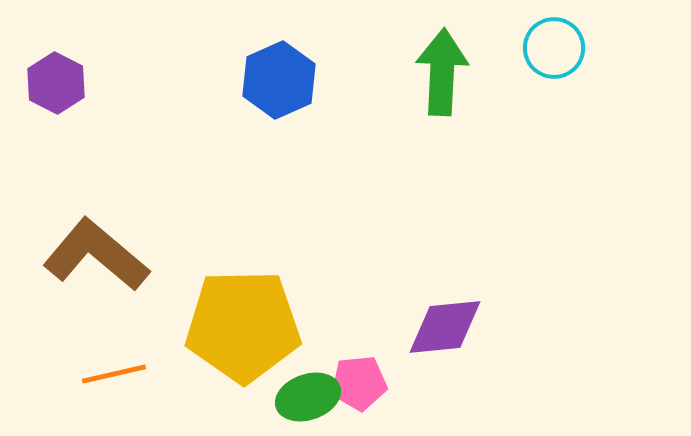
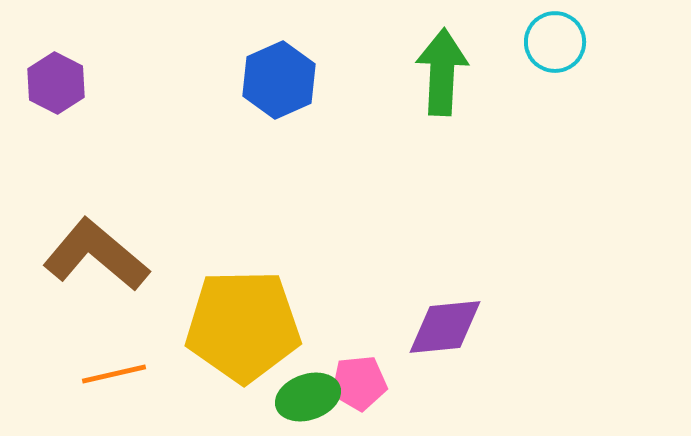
cyan circle: moved 1 px right, 6 px up
